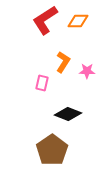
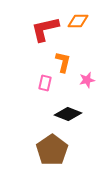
red L-shape: moved 9 px down; rotated 20 degrees clockwise
orange L-shape: rotated 20 degrees counterclockwise
pink star: moved 9 px down; rotated 14 degrees counterclockwise
pink rectangle: moved 3 px right
